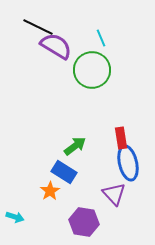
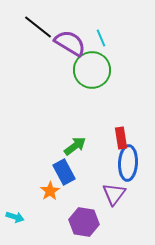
black line: rotated 12 degrees clockwise
purple semicircle: moved 14 px right, 3 px up
blue ellipse: rotated 16 degrees clockwise
blue rectangle: rotated 30 degrees clockwise
purple triangle: rotated 20 degrees clockwise
